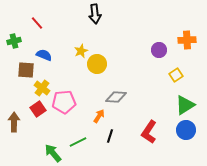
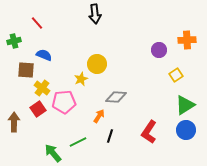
yellow star: moved 28 px down
